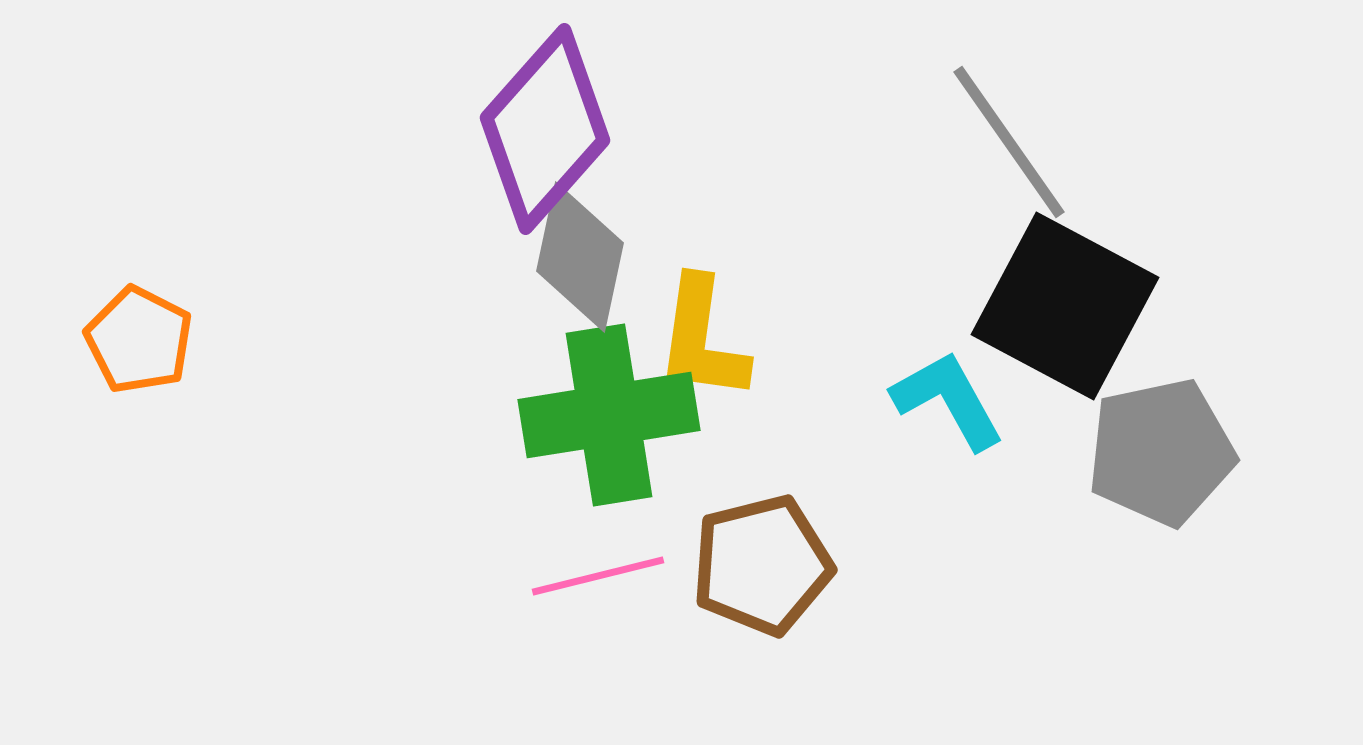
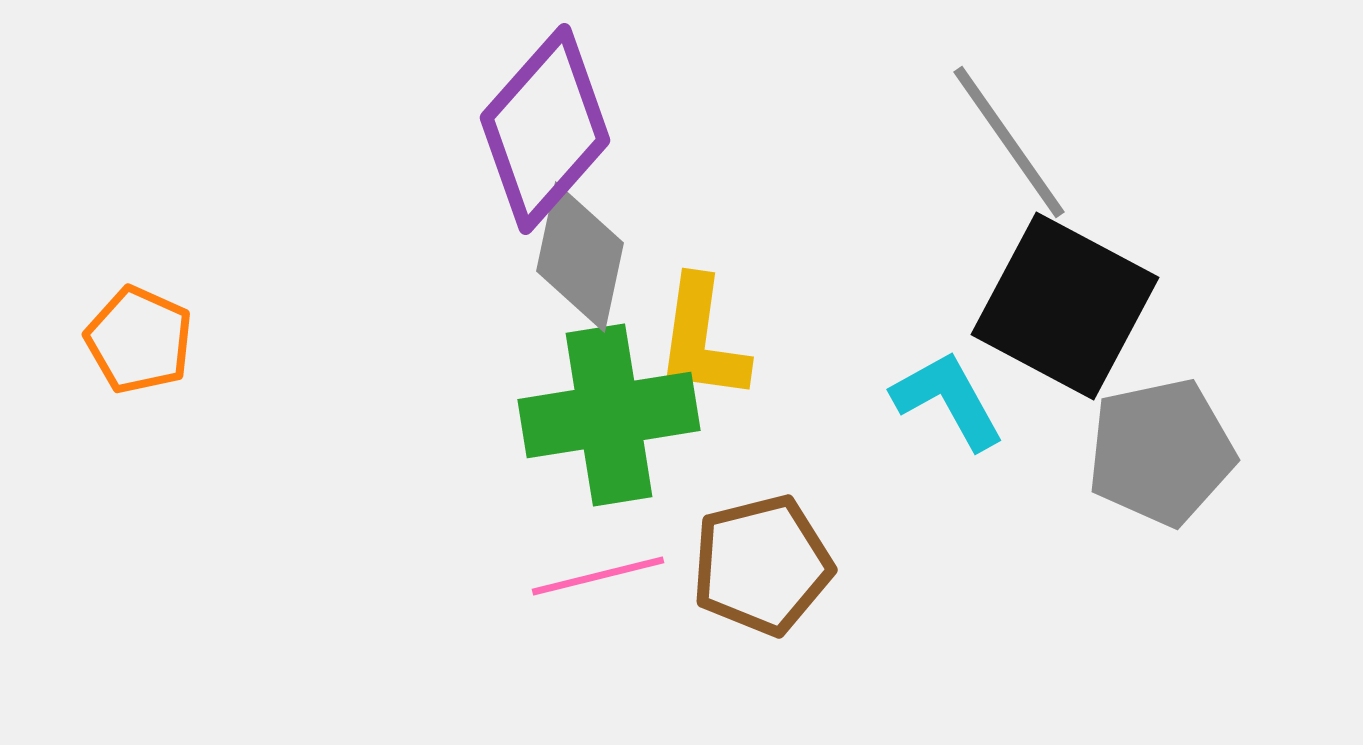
orange pentagon: rotated 3 degrees counterclockwise
